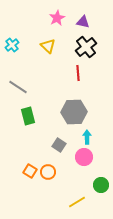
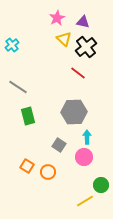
yellow triangle: moved 16 px right, 7 px up
red line: rotated 49 degrees counterclockwise
orange square: moved 3 px left, 5 px up
yellow line: moved 8 px right, 1 px up
